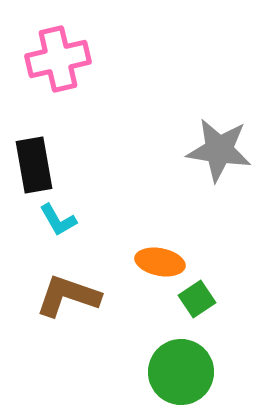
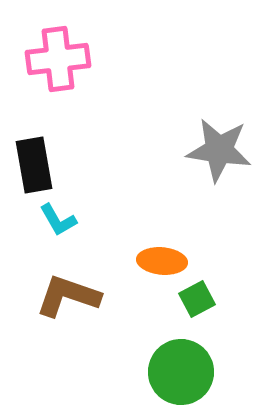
pink cross: rotated 6 degrees clockwise
orange ellipse: moved 2 px right, 1 px up; rotated 6 degrees counterclockwise
green square: rotated 6 degrees clockwise
